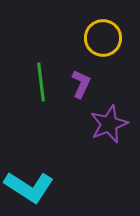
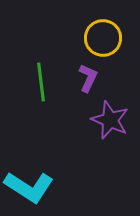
purple L-shape: moved 7 px right, 6 px up
purple star: moved 1 px right, 4 px up; rotated 27 degrees counterclockwise
